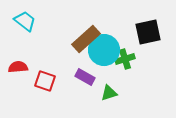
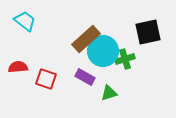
cyan circle: moved 1 px left, 1 px down
red square: moved 1 px right, 2 px up
